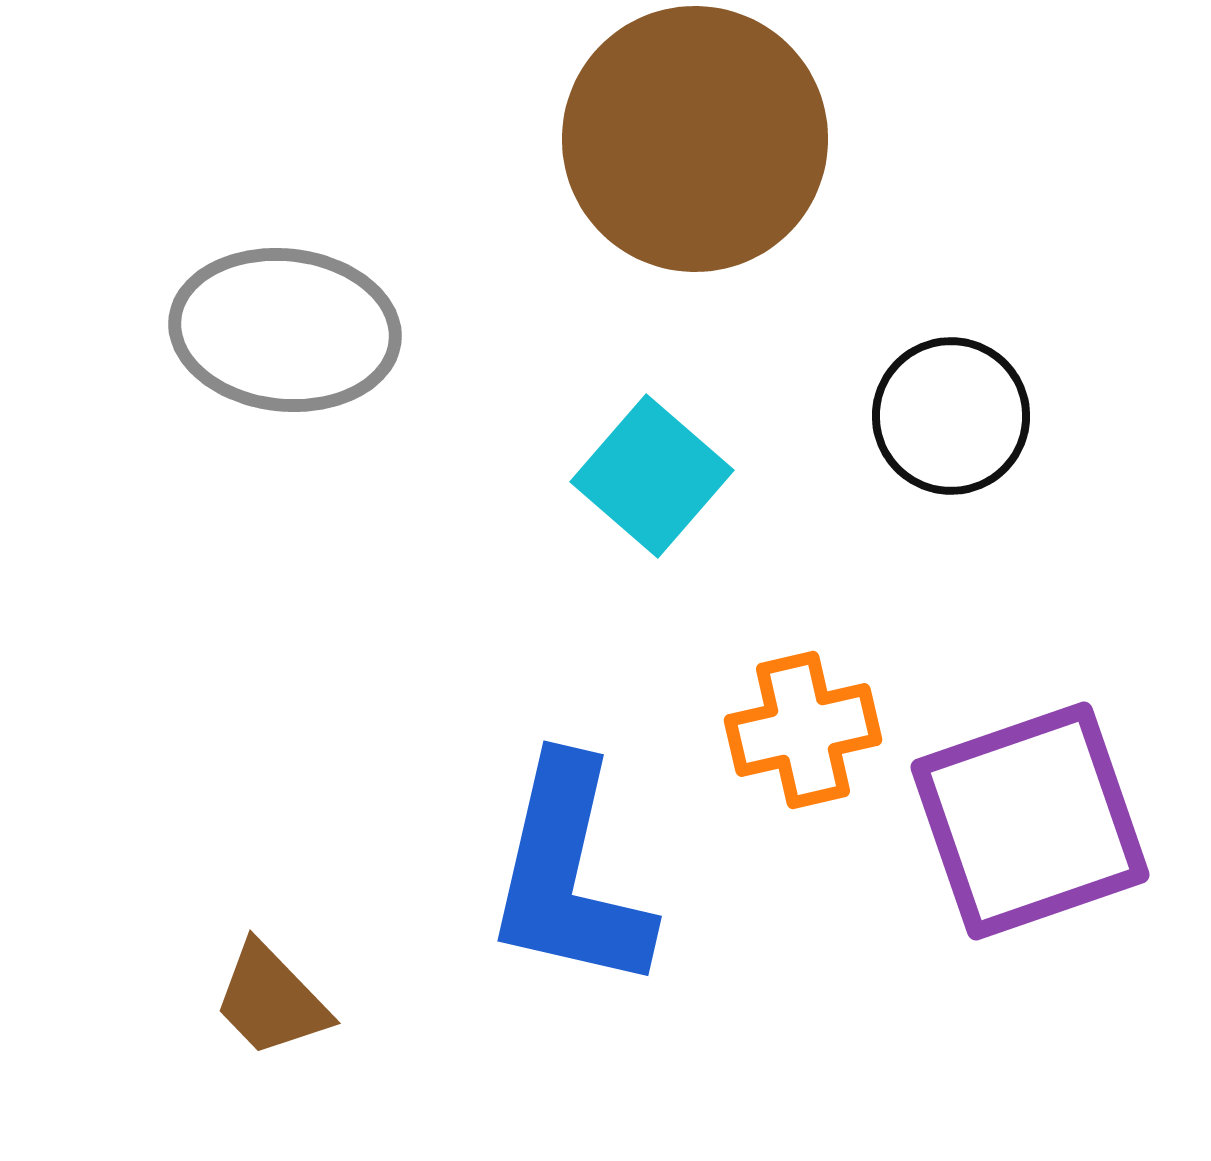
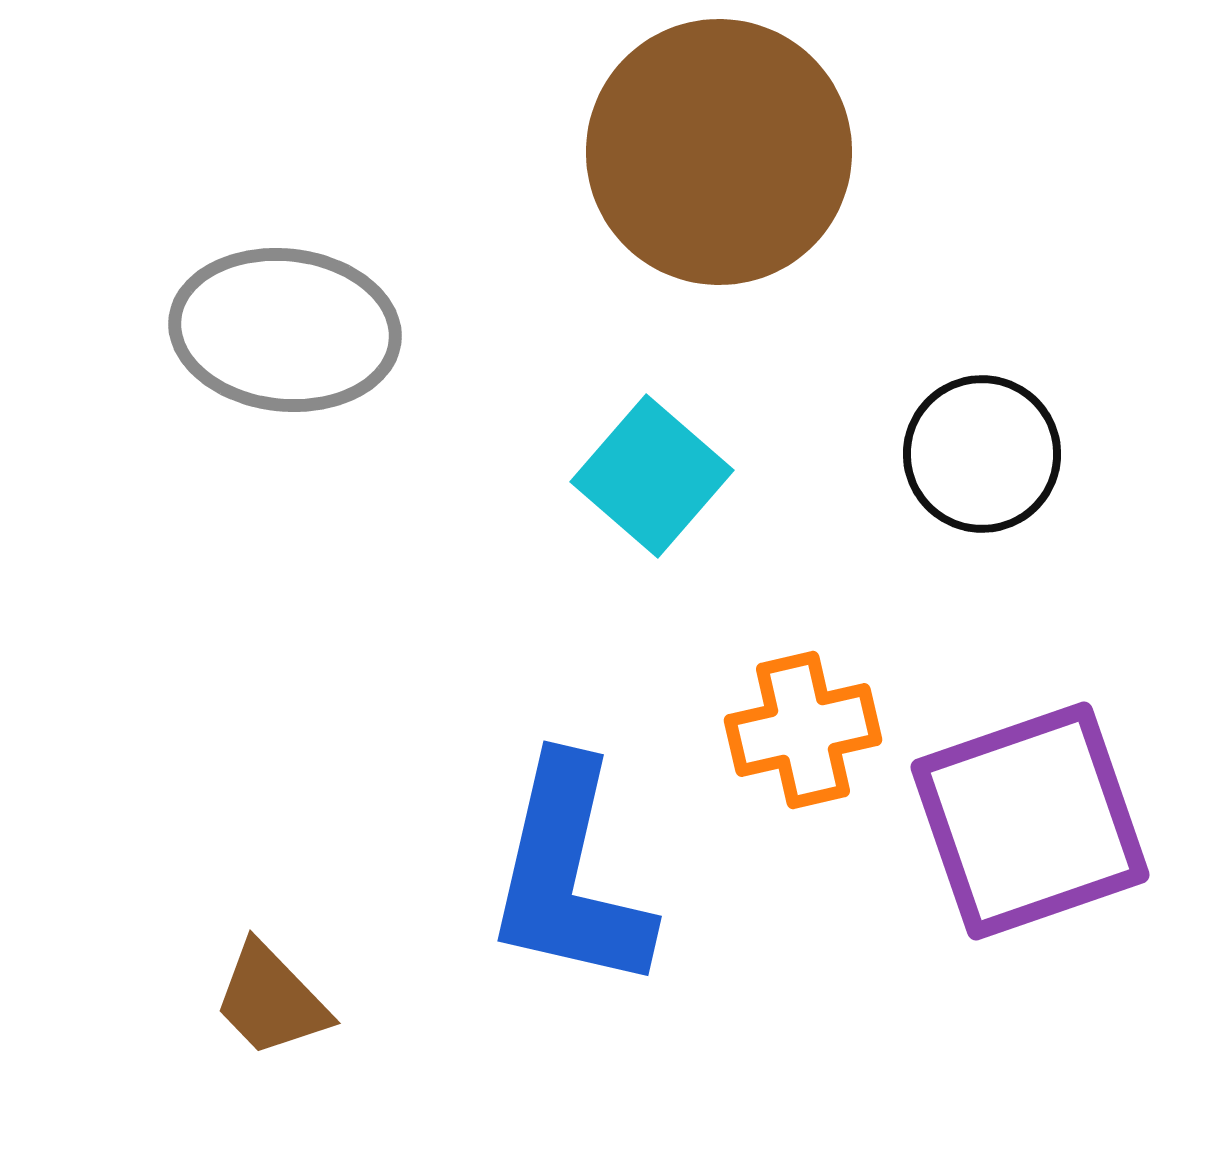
brown circle: moved 24 px right, 13 px down
black circle: moved 31 px right, 38 px down
